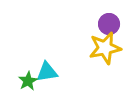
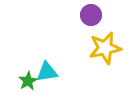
purple circle: moved 18 px left, 9 px up
